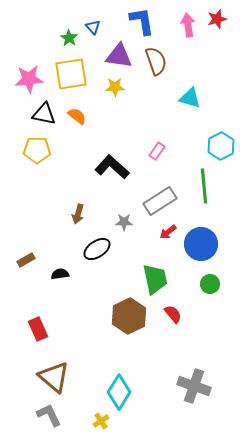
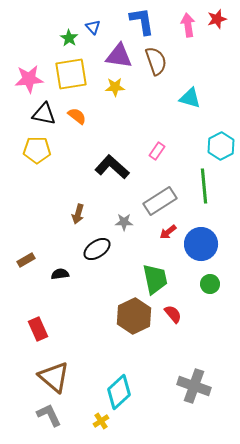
brown hexagon: moved 5 px right
cyan diamond: rotated 16 degrees clockwise
